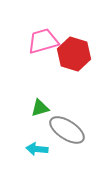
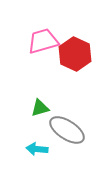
red hexagon: moved 1 px right; rotated 8 degrees clockwise
